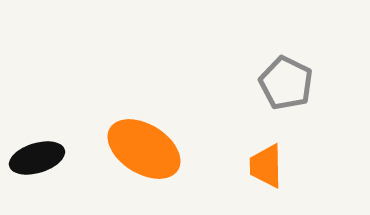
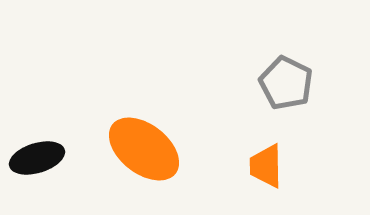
orange ellipse: rotated 6 degrees clockwise
